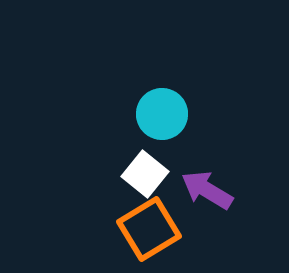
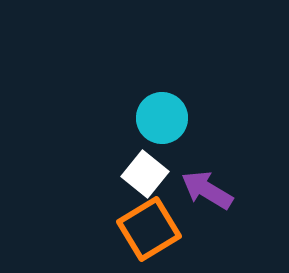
cyan circle: moved 4 px down
